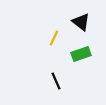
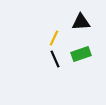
black triangle: rotated 42 degrees counterclockwise
black line: moved 1 px left, 22 px up
